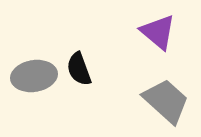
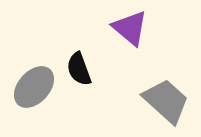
purple triangle: moved 28 px left, 4 px up
gray ellipse: moved 11 px down; rotated 39 degrees counterclockwise
